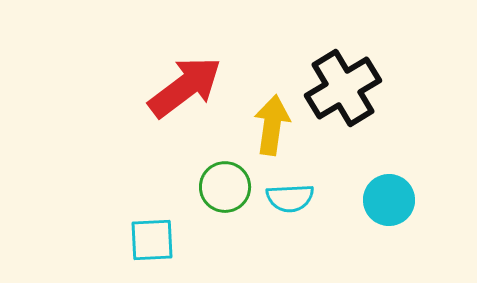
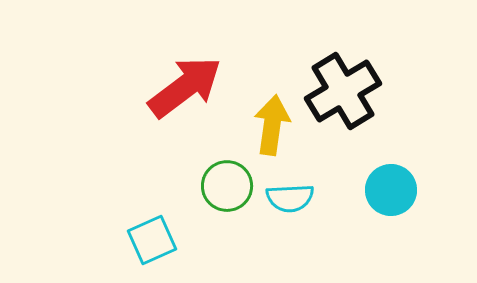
black cross: moved 3 px down
green circle: moved 2 px right, 1 px up
cyan circle: moved 2 px right, 10 px up
cyan square: rotated 21 degrees counterclockwise
